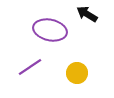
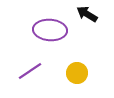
purple ellipse: rotated 8 degrees counterclockwise
purple line: moved 4 px down
